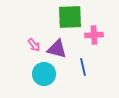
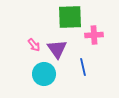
purple triangle: rotated 40 degrees clockwise
